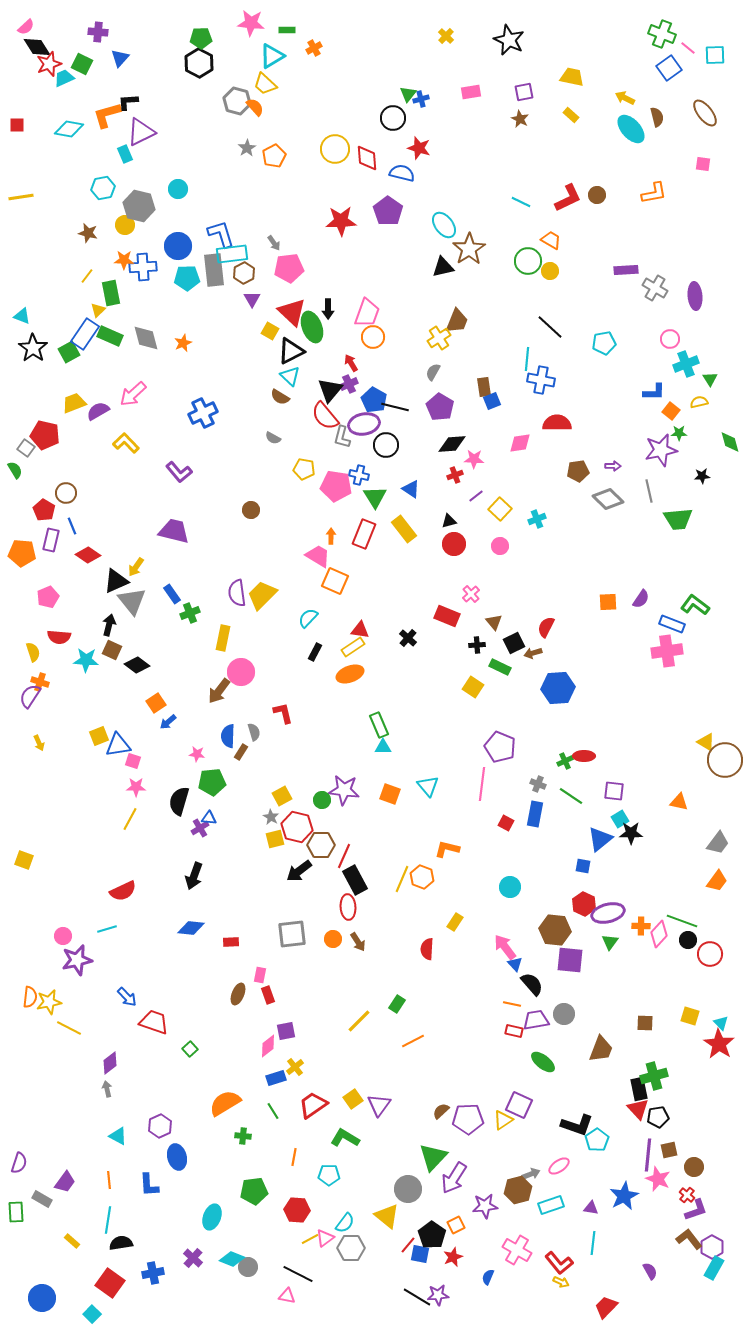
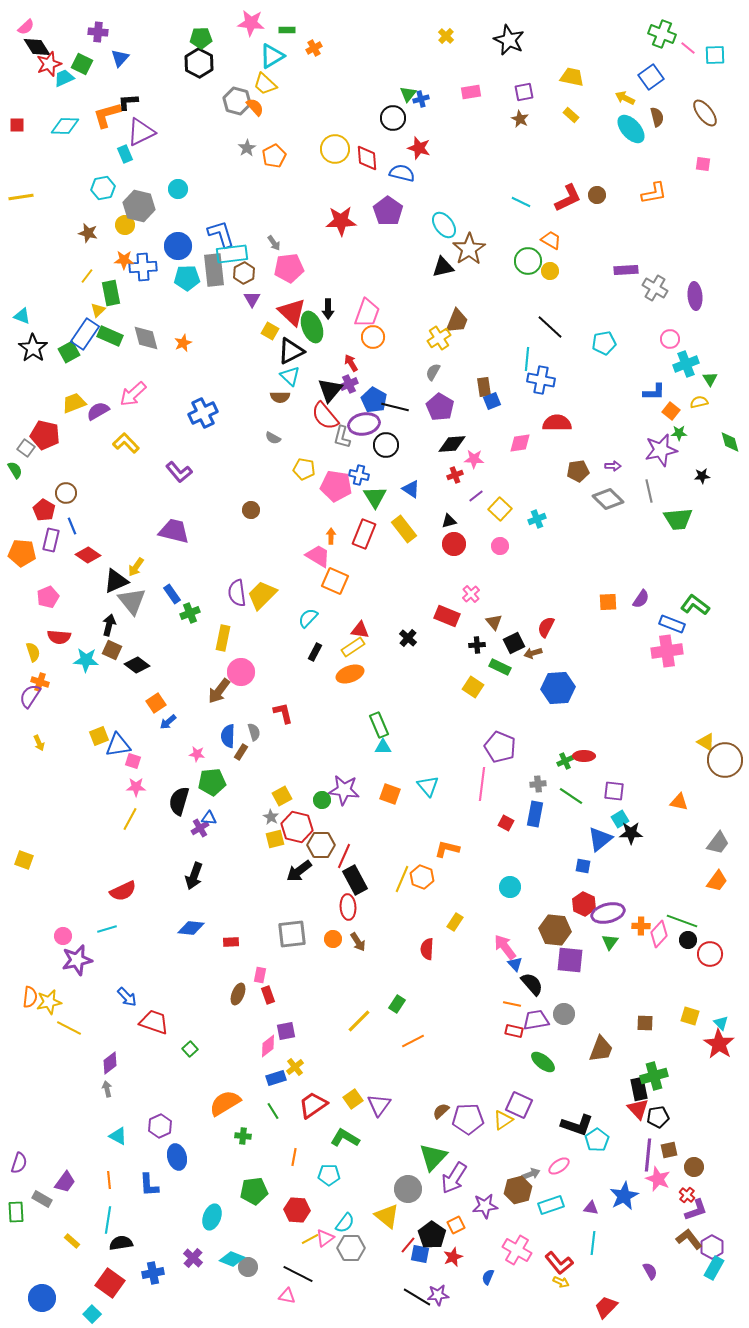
blue square at (669, 68): moved 18 px left, 9 px down
cyan diamond at (69, 129): moved 4 px left, 3 px up; rotated 8 degrees counterclockwise
brown semicircle at (280, 397): rotated 30 degrees counterclockwise
gray cross at (538, 784): rotated 28 degrees counterclockwise
